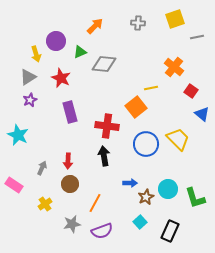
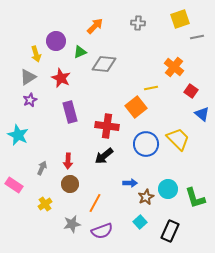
yellow square: moved 5 px right
black arrow: rotated 120 degrees counterclockwise
